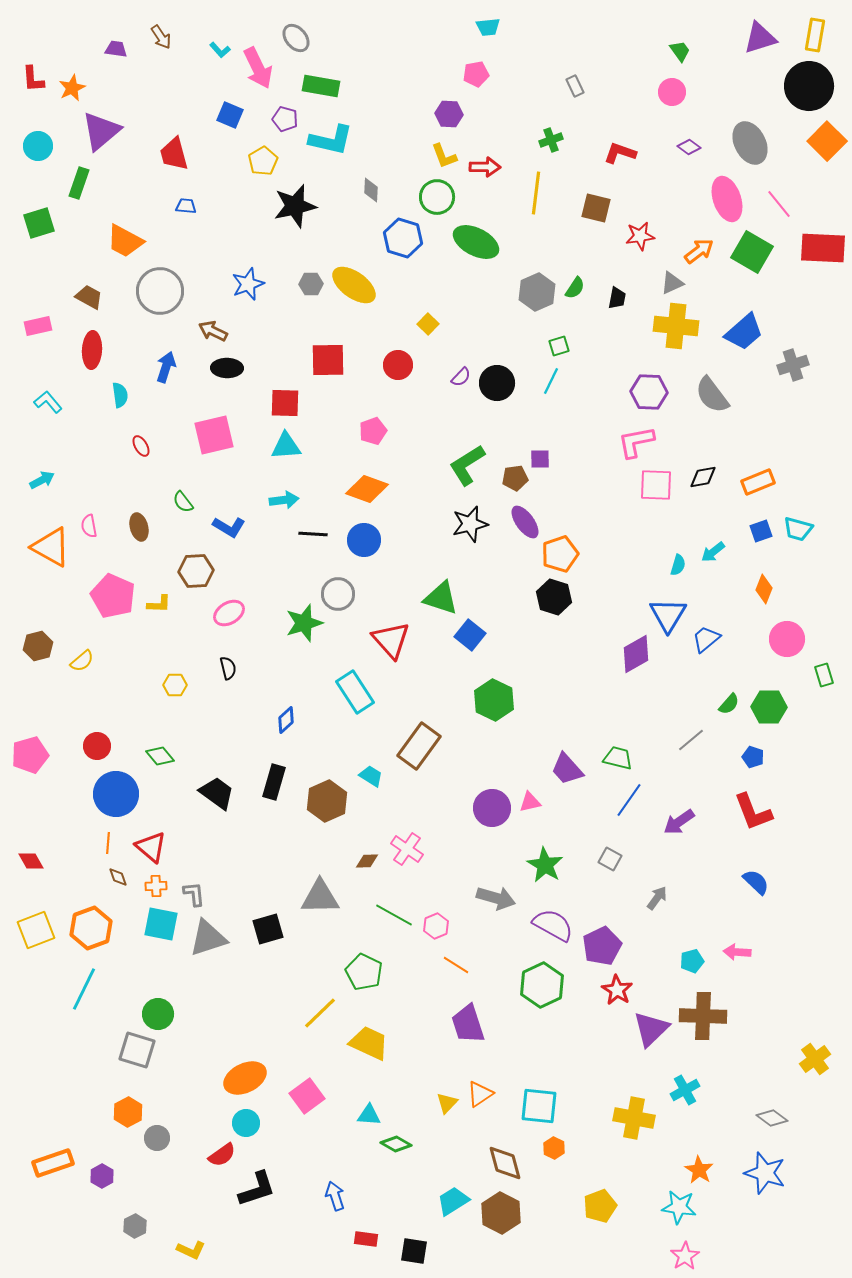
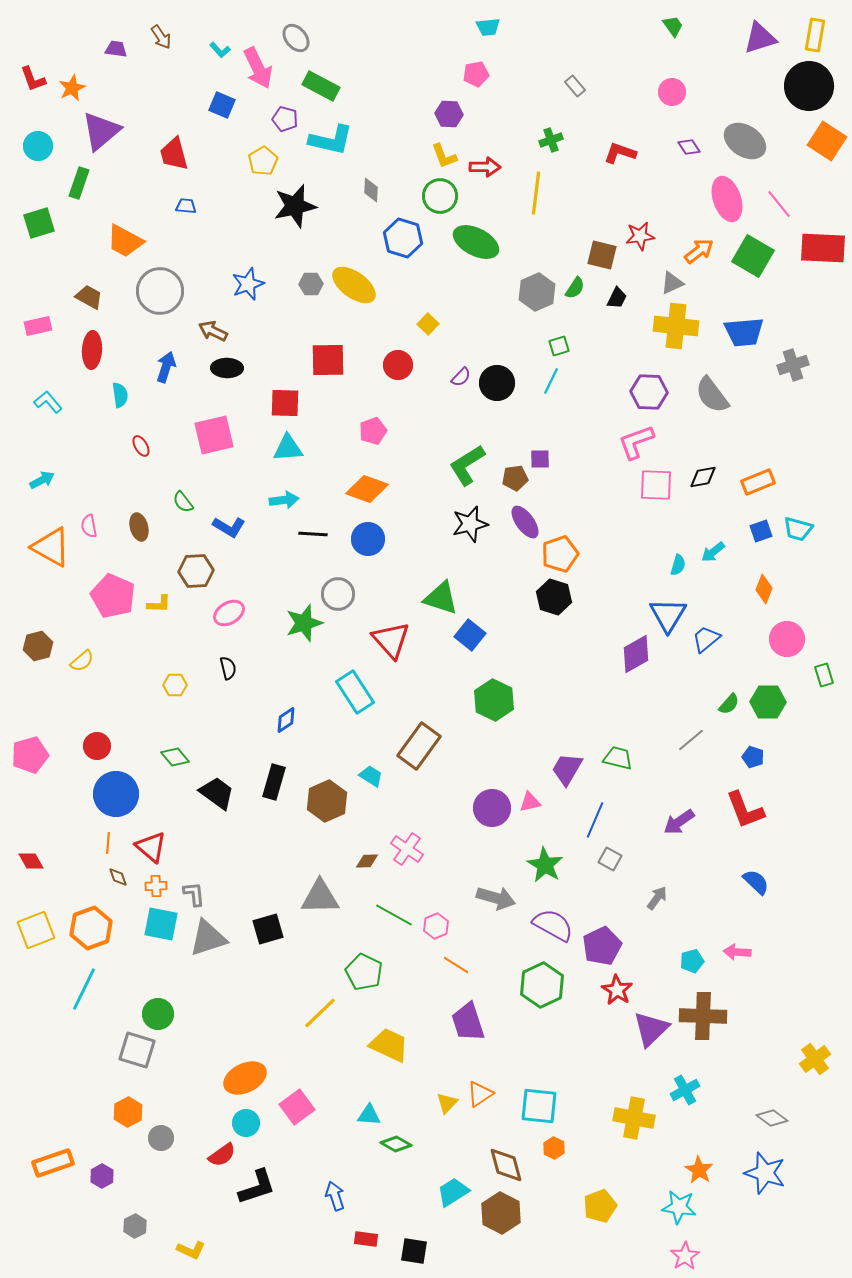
green trapezoid at (680, 51): moved 7 px left, 25 px up
red L-shape at (33, 79): rotated 16 degrees counterclockwise
green rectangle at (321, 86): rotated 18 degrees clockwise
gray rectangle at (575, 86): rotated 15 degrees counterclockwise
blue square at (230, 115): moved 8 px left, 10 px up
orange square at (827, 141): rotated 12 degrees counterclockwise
gray ellipse at (750, 143): moved 5 px left, 2 px up; rotated 30 degrees counterclockwise
purple diamond at (689, 147): rotated 20 degrees clockwise
green circle at (437, 197): moved 3 px right, 1 px up
brown square at (596, 208): moved 6 px right, 47 px down
green square at (752, 252): moved 1 px right, 4 px down
black trapezoid at (617, 298): rotated 15 degrees clockwise
blue trapezoid at (744, 332): rotated 36 degrees clockwise
pink L-shape at (636, 442): rotated 9 degrees counterclockwise
cyan triangle at (286, 446): moved 2 px right, 2 px down
blue circle at (364, 540): moved 4 px right, 1 px up
green hexagon at (769, 707): moved 1 px left, 5 px up
blue diamond at (286, 720): rotated 8 degrees clockwise
green diamond at (160, 756): moved 15 px right, 1 px down
purple trapezoid at (567, 769): rotated 72 degrees clockwise
blue line at (629, 800): moved 34 px left, 20 px down; rotated 12 degrees counterclockwise
red L-shape at (753, 812): moved 8 px left, 2 px up
purple trapezoid at (468, 1024): moved 2 px up
yellow trapezoid at (369, 1043): moved 20 px right, 2 px down
pink square at (307, 1096): moved 10 px left, 11 px down
gray circle at (157, 1138): moved 4 px right
brown diamond at (505, 1163): moved 1 px right, 2 px down
black L-shape at (257, 1189): moved 2 px up
cyan trapezoid at (453, 1201): moved 9 px up
